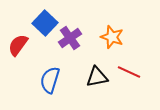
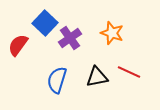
orange star: moved 4 px up
blue semicircle: moved 7 px right
